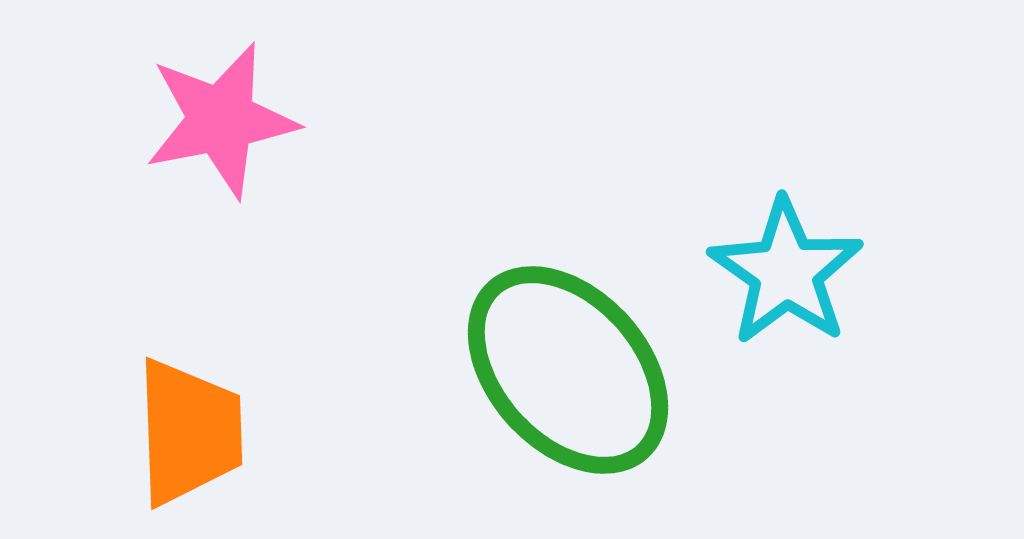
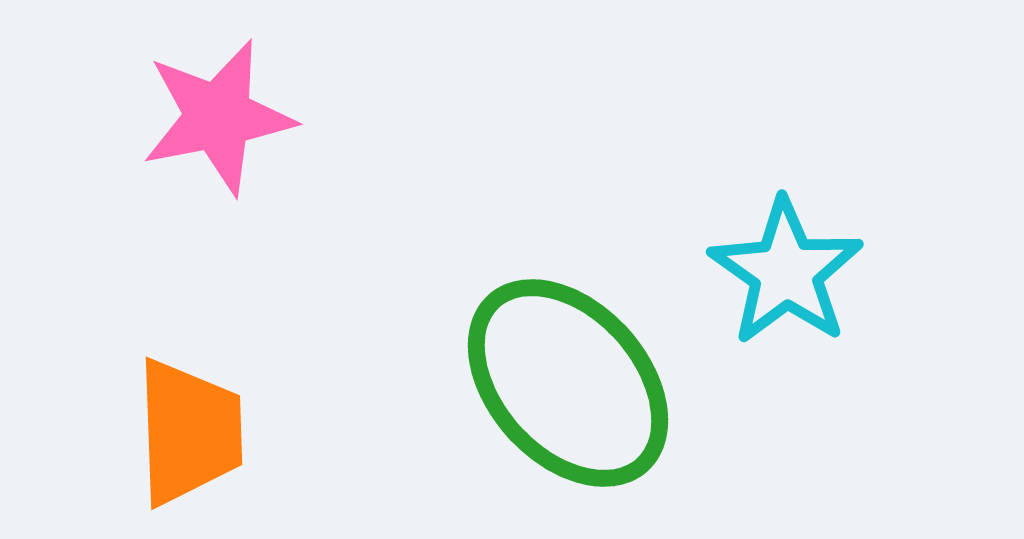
pink star: moved 3 px left, 3 px up
green ellipse: moved 13 px down
